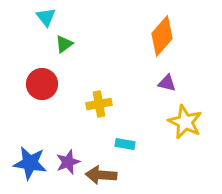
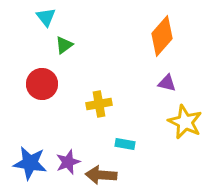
green triangle: moved 1 px down
